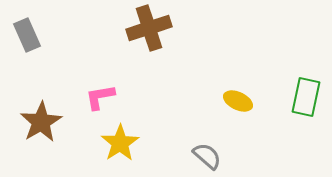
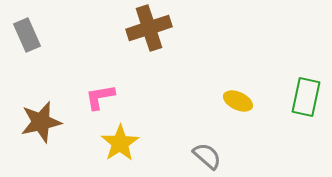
brown star: rotated 18 degrees clockwise
